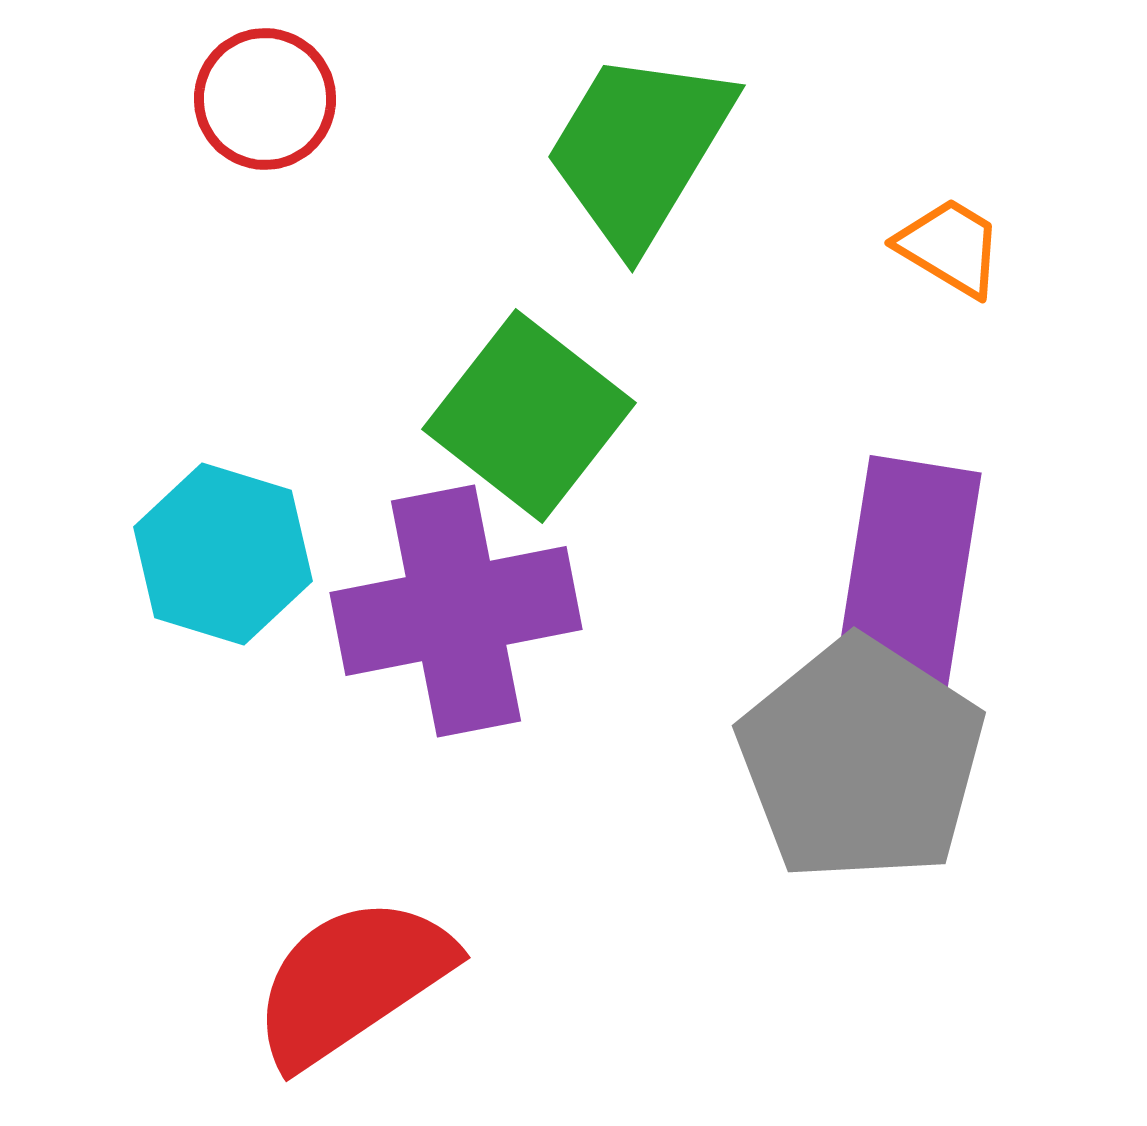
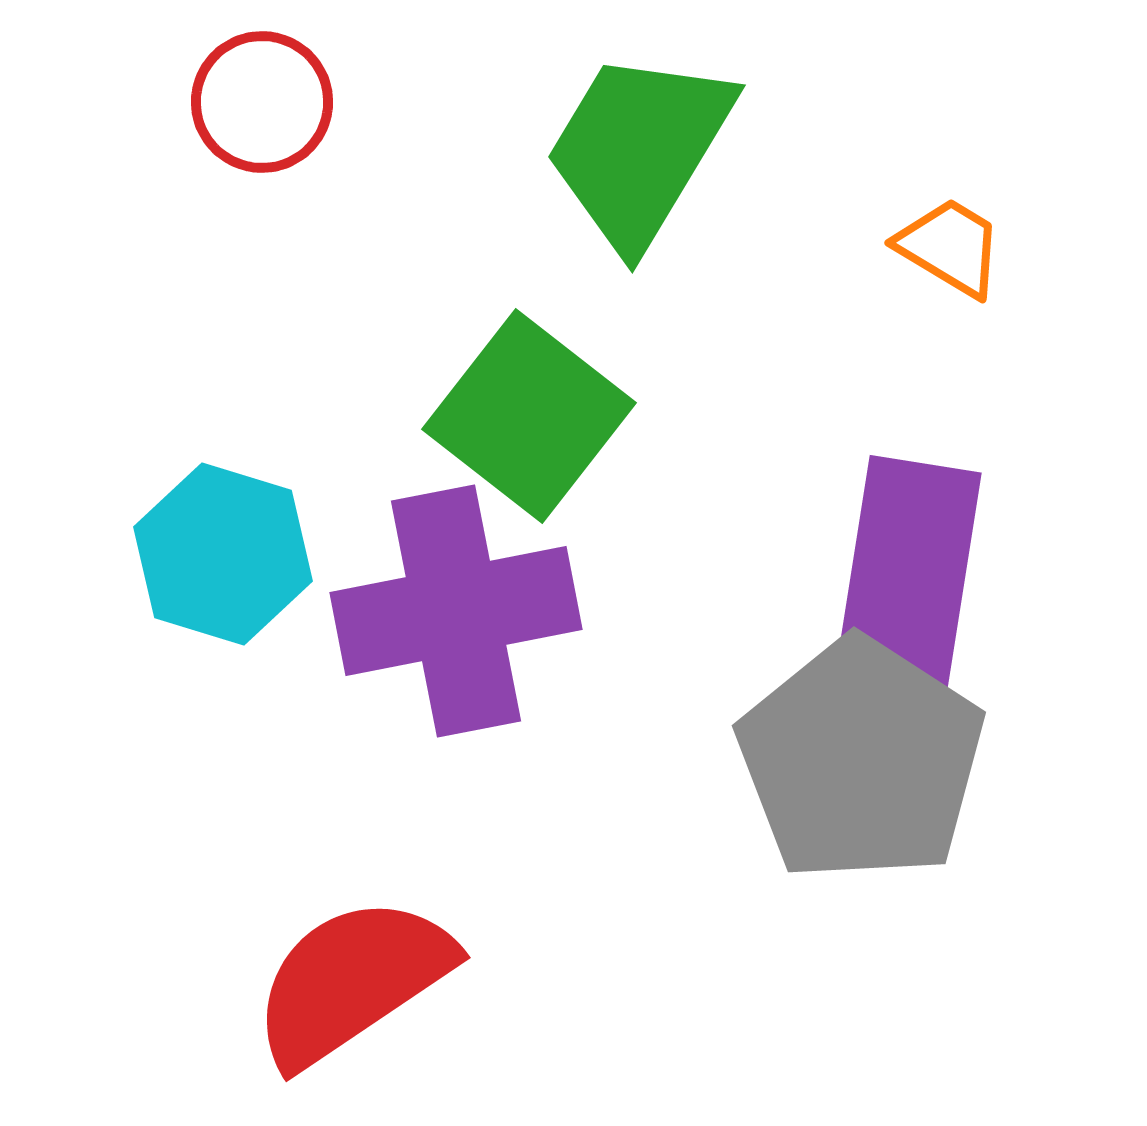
red circle: moved 3 px left, 3 px down
